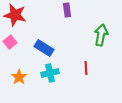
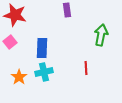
blue rectangle: moved 2 px left; rotated 60 degrees clockwise
cyan cross: moved 6 px left, 1 px up
